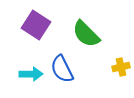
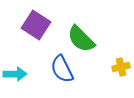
green semicircle: moved 5 px left, 5 px down
cyan arrow: moved 16 px left
